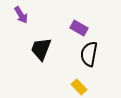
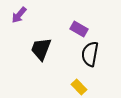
purple arrow: moved 2 px left; rotated 72 degrees clockwise
purple rectangle: moved 1 px down
black semicircle: moved 1 px right
